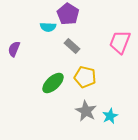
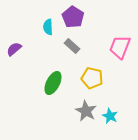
purple pentagon: moved 5 px right, 3 px down
cyan semicircle: rotated 84 degrees clockwise
pink trapezoid: moved 5 px down
purple semicircle: rotated 28 degrees clockwise
yellow pentagon: moved 7 px right, 1 px down
green ellipse: rotated 20 degrees counterclockwise
cyan star: rotated 21 degrees counterclockwise
